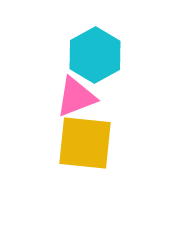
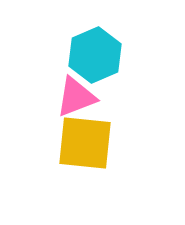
cyan hexagon: rotated 6 degrees clockwise
